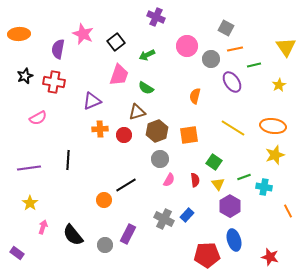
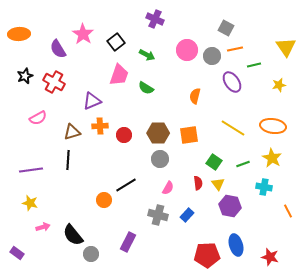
purple cross at (156, 17): moved 1 px left, 2 px down
pink star at (83, 34): rotated 10 degrees clockwise
pink circle at (187, 46): moved 4 px down
purple semicircle at (58, 49): rotated 42 degrees counterclockwise
green arrow at (147, 55): rotated 126 degrees counterclockwise
gray circle at (211, 59): moved 1 px right, 3 px up
red cross at (54, 82): rotated 20 degrees clockwise
yellow star at (279, 85): rotated 16 degrees clockwise
brown triangle at (137, 112): moved 65 px left, 20 px down
orange cross at (100, 129): moved 3 px up
brown hexagon at (157, 131): moved 1 px right, 2 px down; rotated 20 degrees clockwise
yellow star at (275, 155): moved 3 px left, 3 px down; rotated 24 degrees counterclockwise
purple line at (29, 168): moved 2 px right, 2 px down
green line at (244, 177): moved 1 px left, 13 px up
pink semicircle at (169, 180): moved 1 px left, 8 px down
red semicircle at (195, 180): moved 3 px right, 3 px down
yellow star at (30, 203): rotated 21 degrees counterclockwise
purple hexagon at (230, 206): rotated 20 degrees counterclockwise
gray cross at (164, 219): moved 6 px left, 4 px up; rotated 12 degrees counterclockwise
pink arrow at (43, 227): rotated 56 degrees clockwise
purple rectangle at (128, 234): moved 8 px down
blue ellipse at (234, 240): moved 2 px right, 5 px down
gray circle at (105, 245): moved 14 px left, 9 px down
